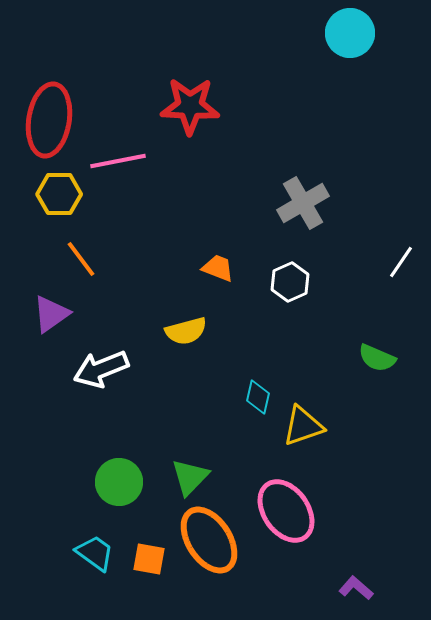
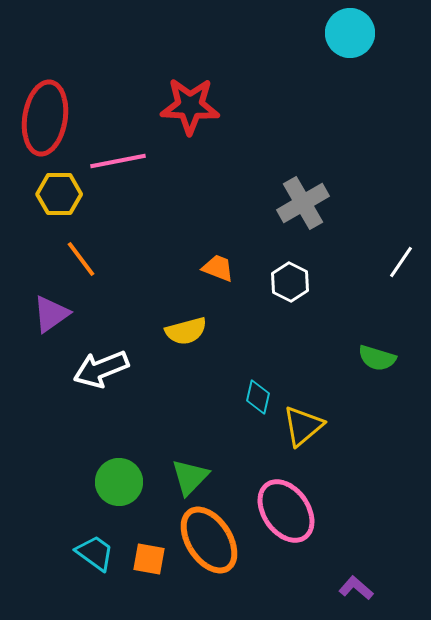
red ellipse: moved 4 px left, 2 px up
white hexagon: rotated 9 degrees counterclockwise
green semicircle: rotated 6 degrees counterclockwise
yellow triangle: rotated 21 degrees counterclockwise
